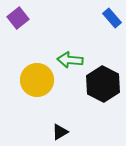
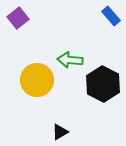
blue rectangle: moved 1 px left, 2 px up
